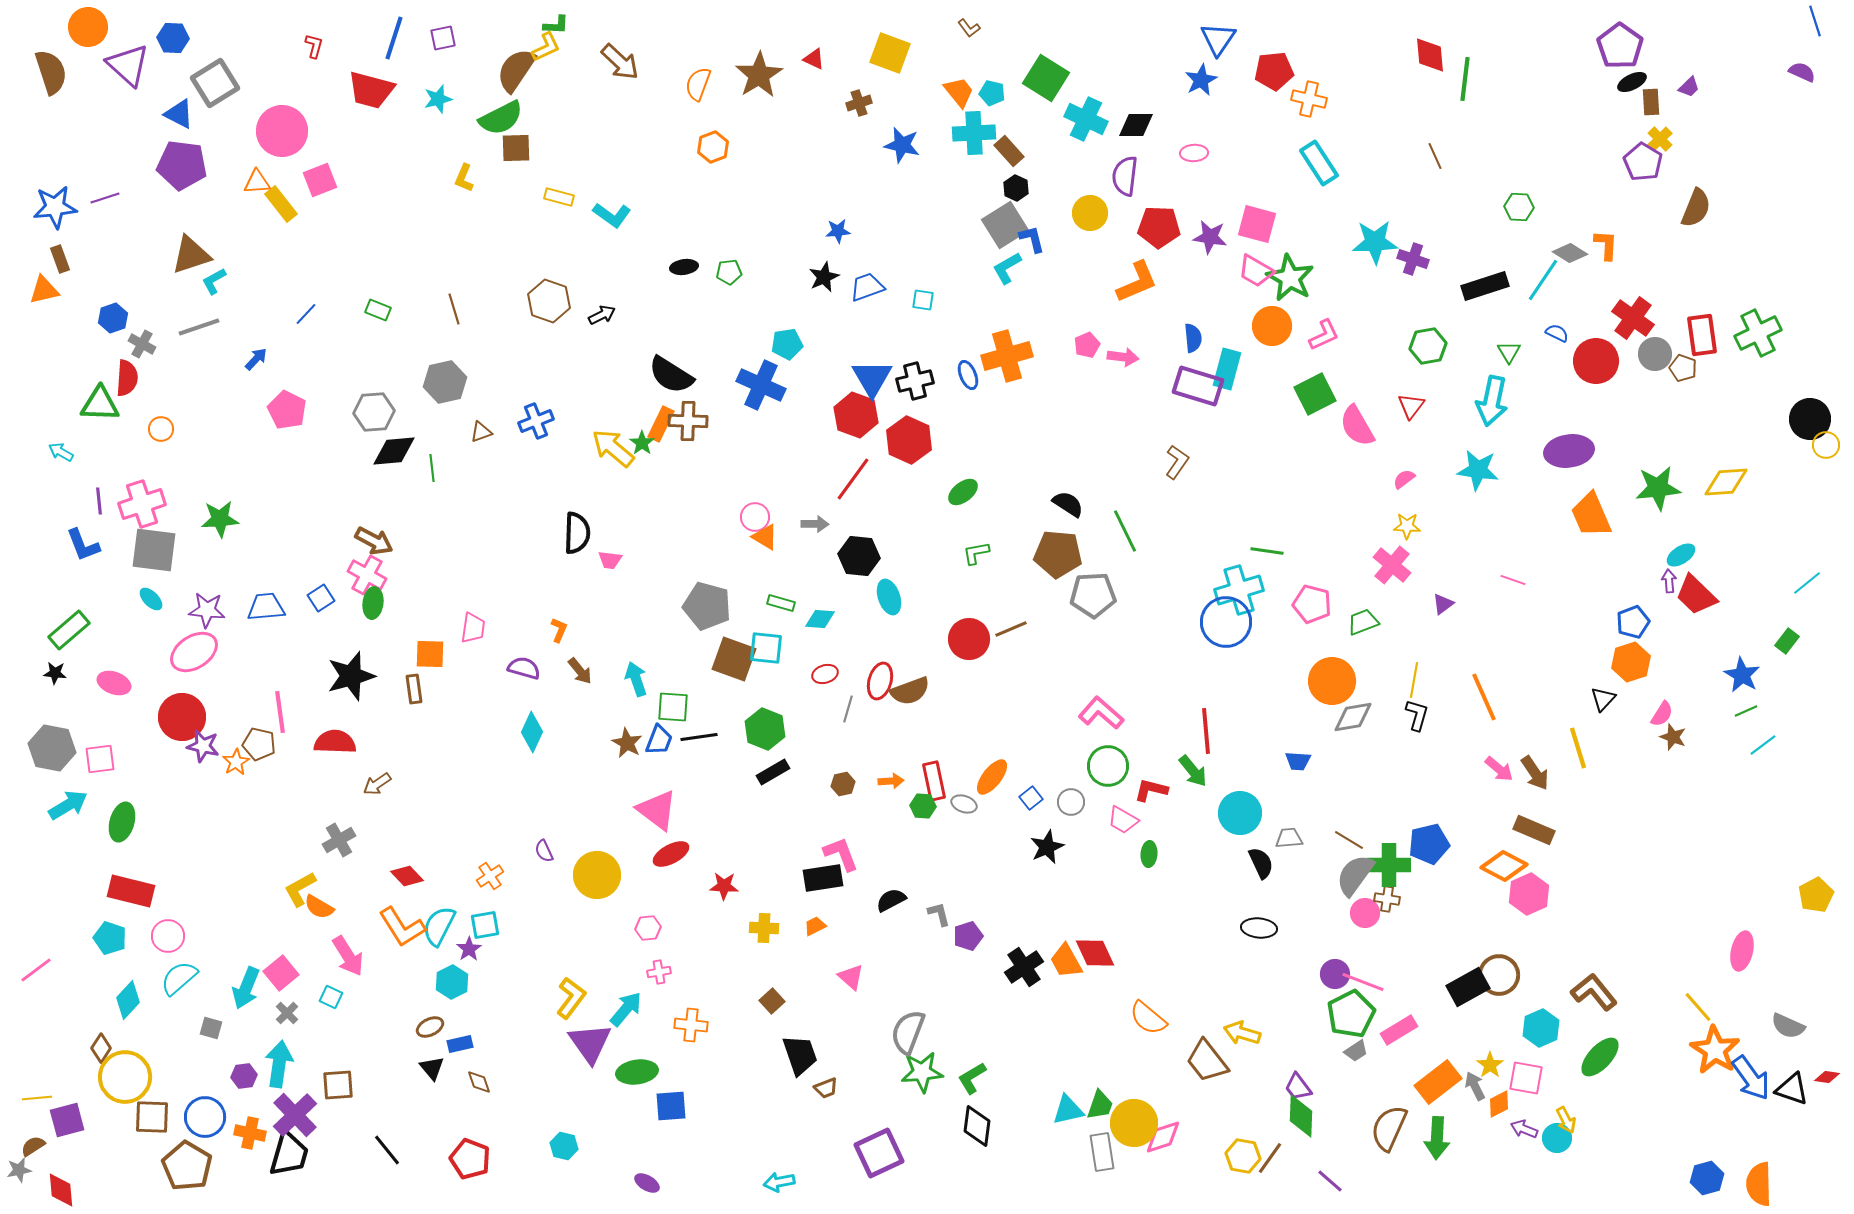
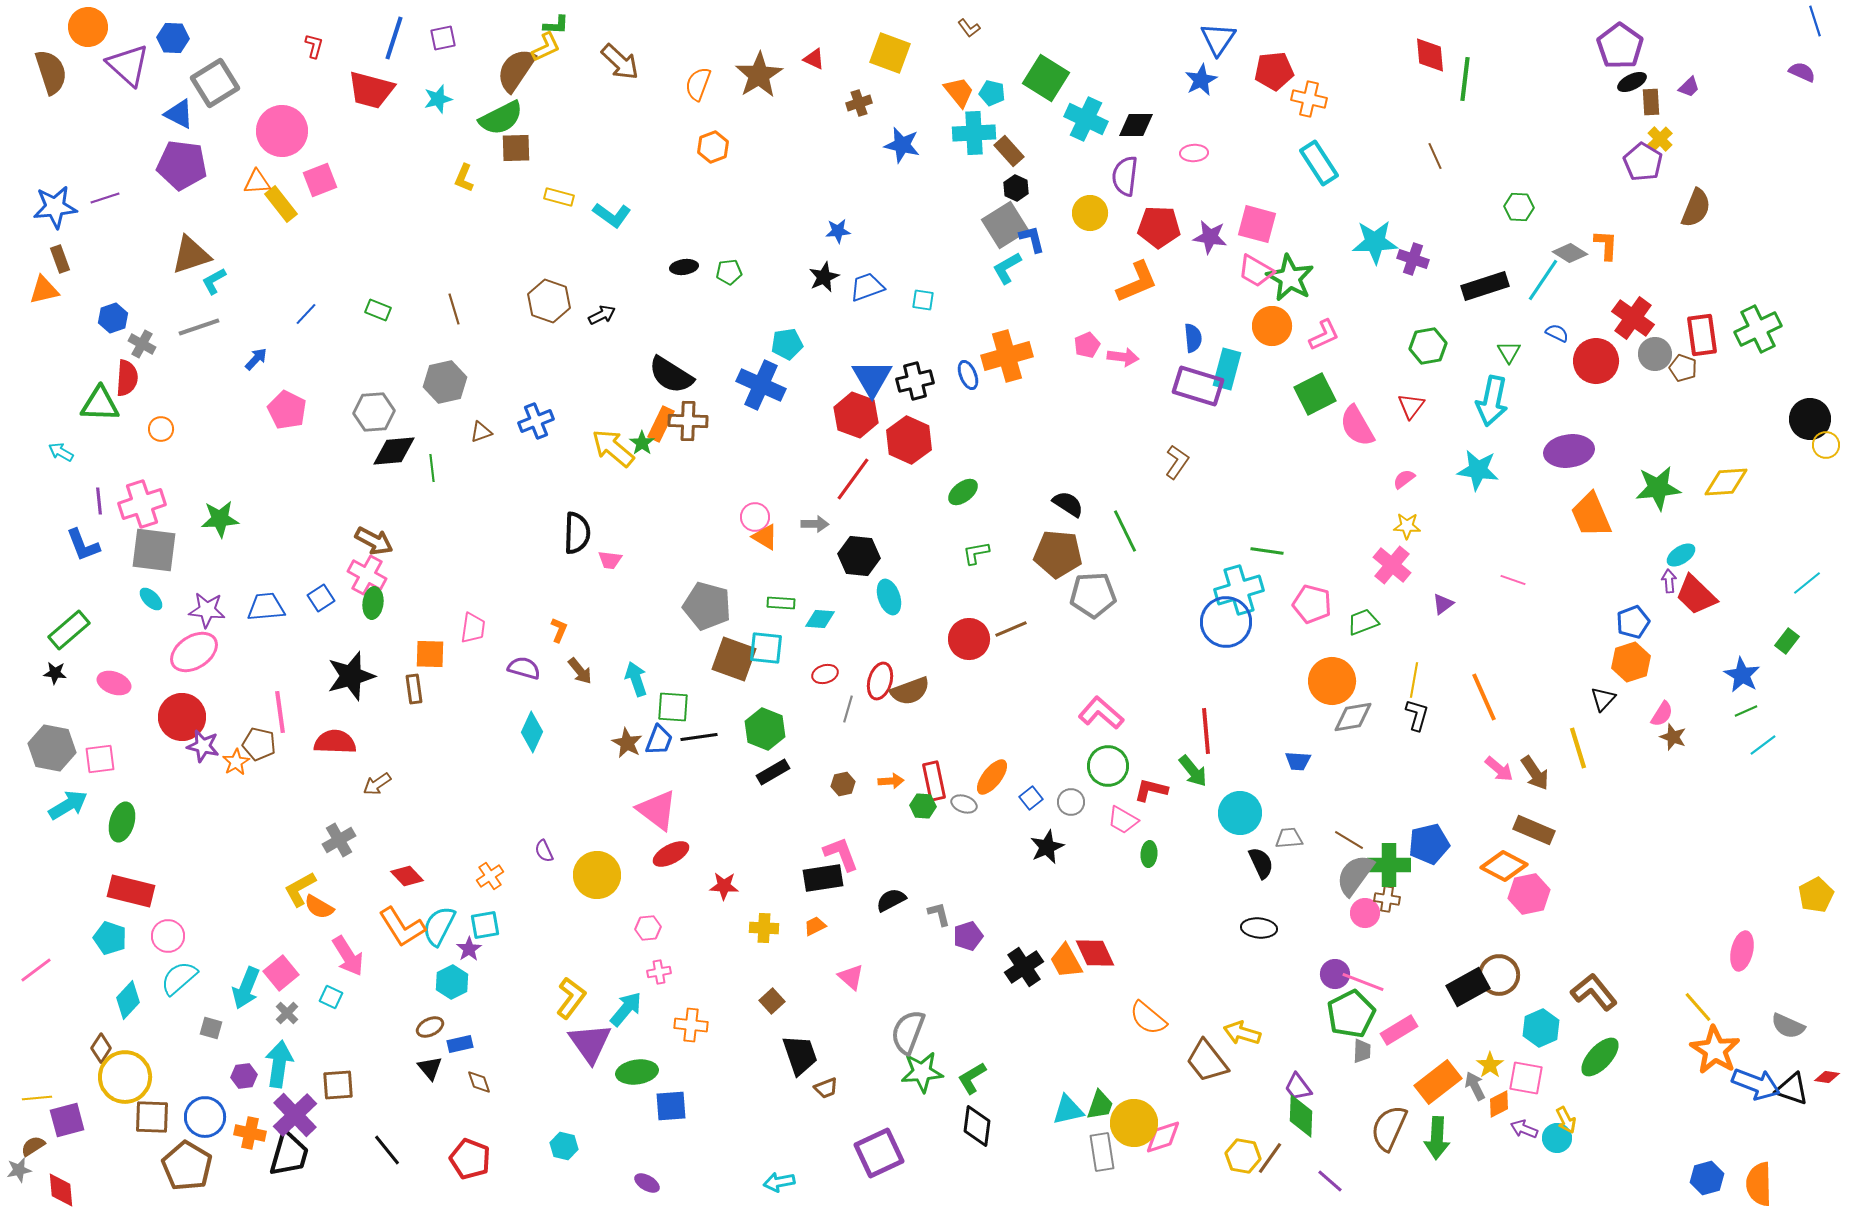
green cross at (1758, 333): moved 4 px up
green rectangle at (781, 603): rotated 12 degrees counterclockwise
pink hexagon at (1529, 894): rotated 12 degrees clockwise
gray trapezoid at (1356, 1051): moved 6 px right; rotated 55 degrees counterclockwise
black triangle at (432, 1068): moved 2 px left
blue arrow at (1751, 1078): moved 5 px right, 6 px down; rotated 33 degrees counterclockwise
